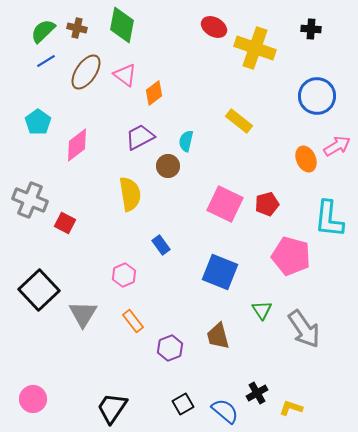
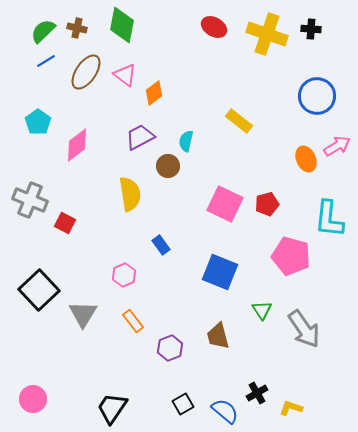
yellow cross at (255, 48): moved 12 px right, 14 px up
